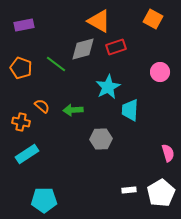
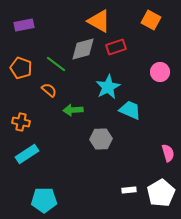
orange square: moved 2 px left, 1 px down
orange semicircle: moved 7 px right, 16 px up
cyan trapezoid: rotated 110 degrees clockwise
